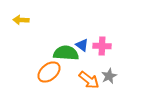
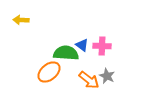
gray star: moved 2 px left; rotated 21 degrees counterclockwise
